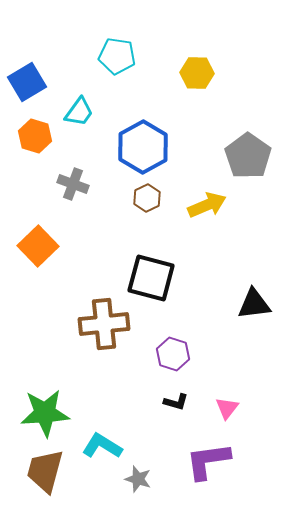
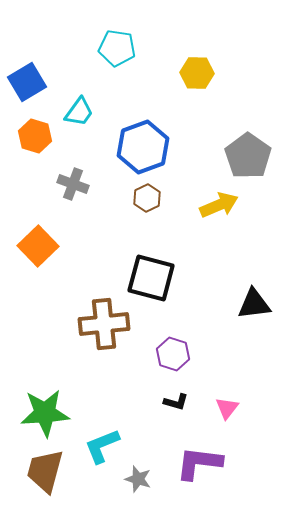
cyan pentagon: moved 8 px up
blue hexagon: rotated 9 degrees clockwise
yellow arrow: moved 12 px right
cyan L-shape: rotated 54 degrees counterclockwise
purple L-shape: moved 9 px left, 2 px down; rotated 15 degrees clockwise
